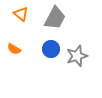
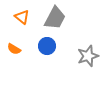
orange triangle: moved 1 px right, 3 px down
blue circle: moved 4 px left, 3 px up
gray star: moved 11 px right
